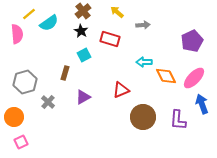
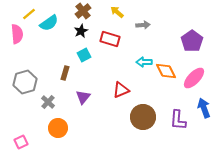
black star: rotated 16 degrees clockwise
purple pentagon: rotated 10 degrees counterclockwise
orange diamond: moved 5 px up
purple triangle: rotated 21 degrees counterclockwise
blue arrow: moved 2 px right, 4 px down
orange circle: moved 44 px right, 11 px down
